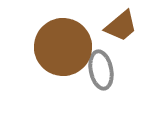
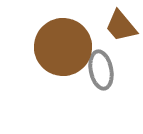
brown trapezoid: rotated 90 degrees clockwise
